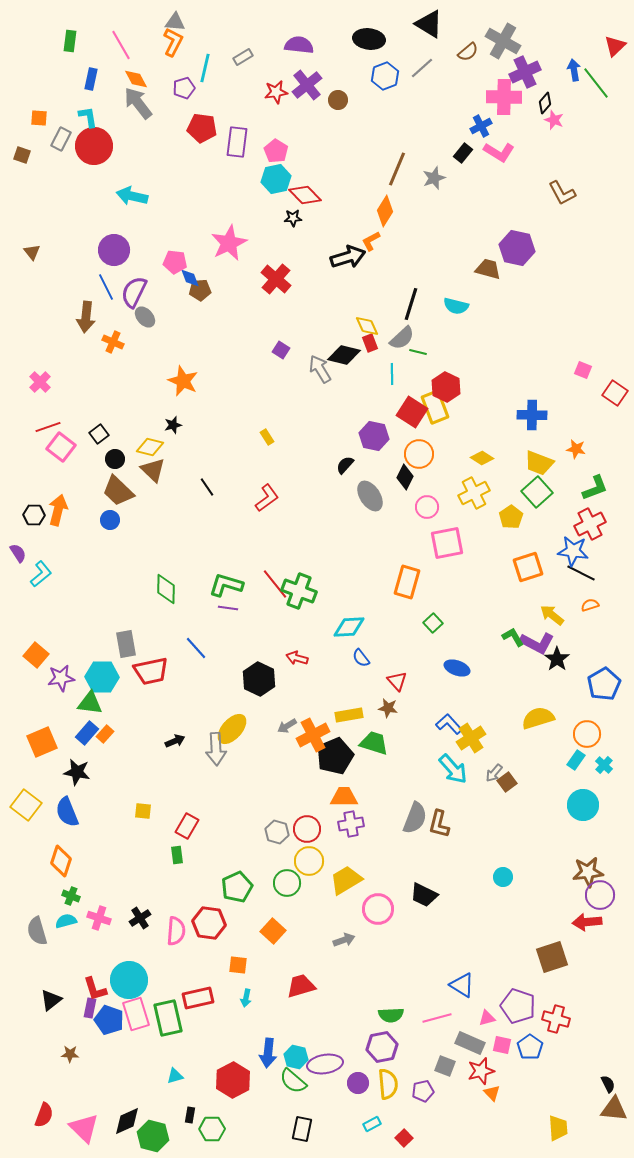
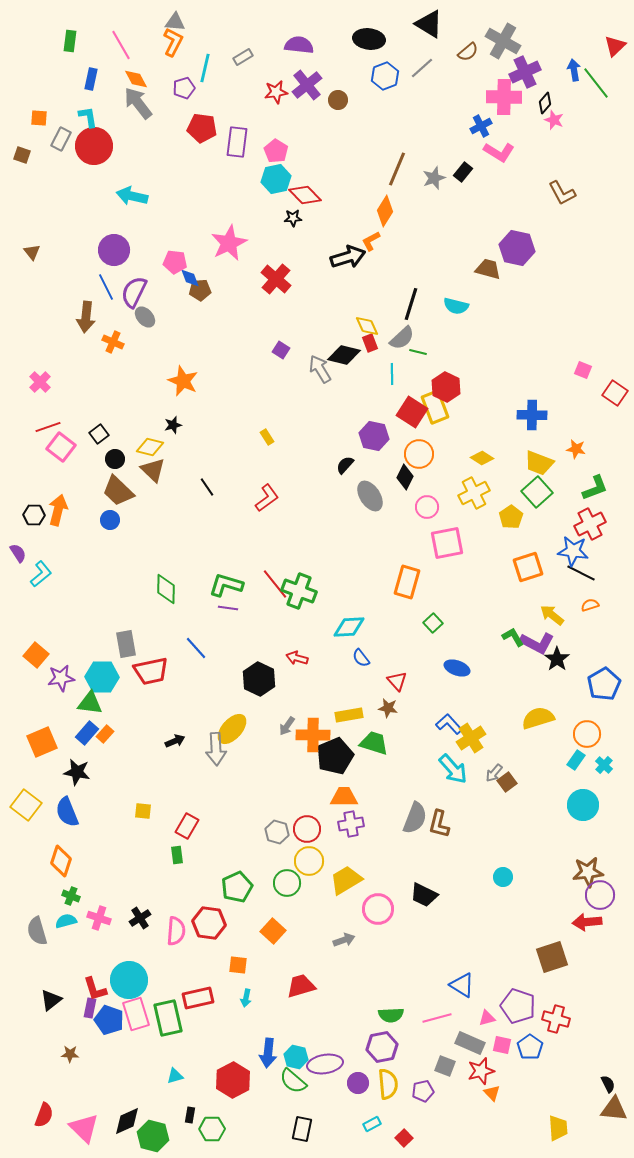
black rectangle at (463, 153): moved 19 px down
gray arrow at (287, 726): rotated 24 degrees counterclockwise
orange cross at (313, 735): rotated 28 degrees clockwise
